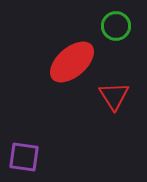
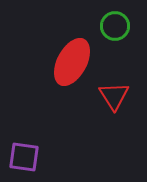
green circle: moved 1 px left
red ellipse: rotated 21 degrees counterclockwise
